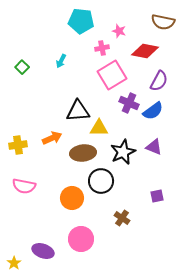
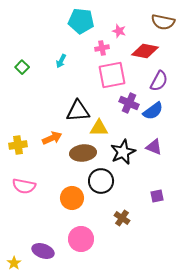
pink square: rotated 20 degrees clockwise
